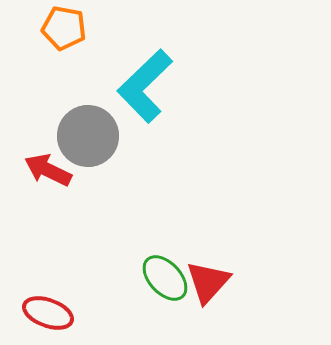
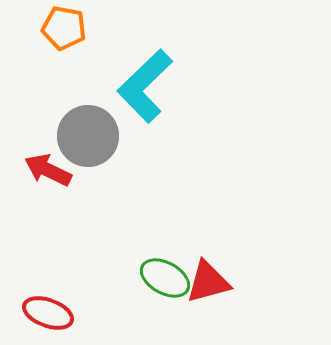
green ellipse: rotated 18 degrees counterclockwise
red triangle: rotated 33 degrees clockwise
